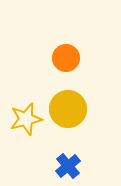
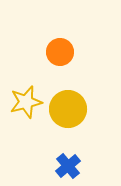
orange circle: moved 6 px left, 6 px up
yellow star: moved 17 px up
